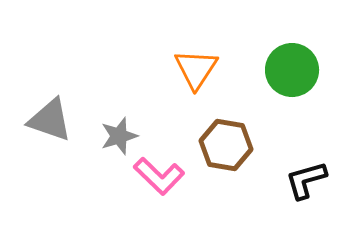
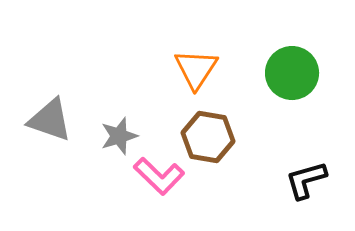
green circle: moved 3 px down
brown hexagon: moved 18 px left, 8 px up
